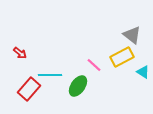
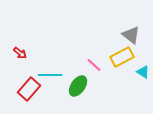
gray triangle: moved 1 px left
